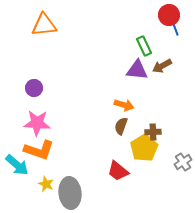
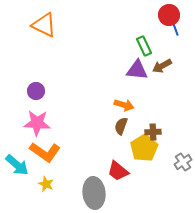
orange triangle: rotated 32 degrees clockwise
purple circle: moved 2 px right, 3 px down
orange L-shape: moved 6 px right, 2 px down; rotated 16 degrees clockwise
gray ellipse: moved 24 px right
